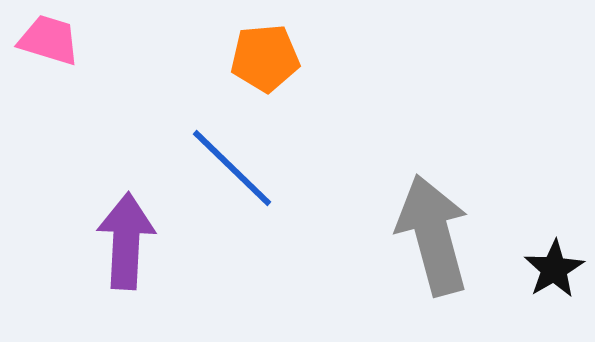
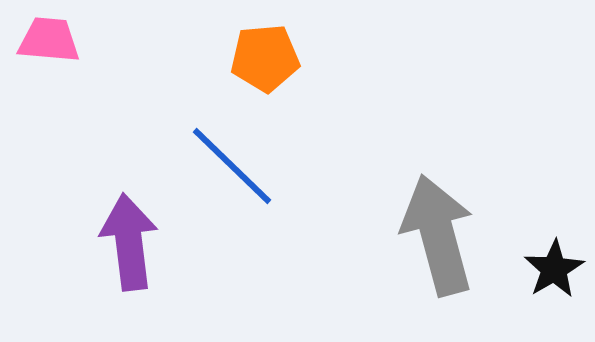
pink trapezoid: rotated 12 degrees counterclockwise
blue line: moved 2 px up
gray arrow: moved 5 px right
purple arrow: moved 3 px right, 1 px down; rotated 10 degrees counterclockwise
